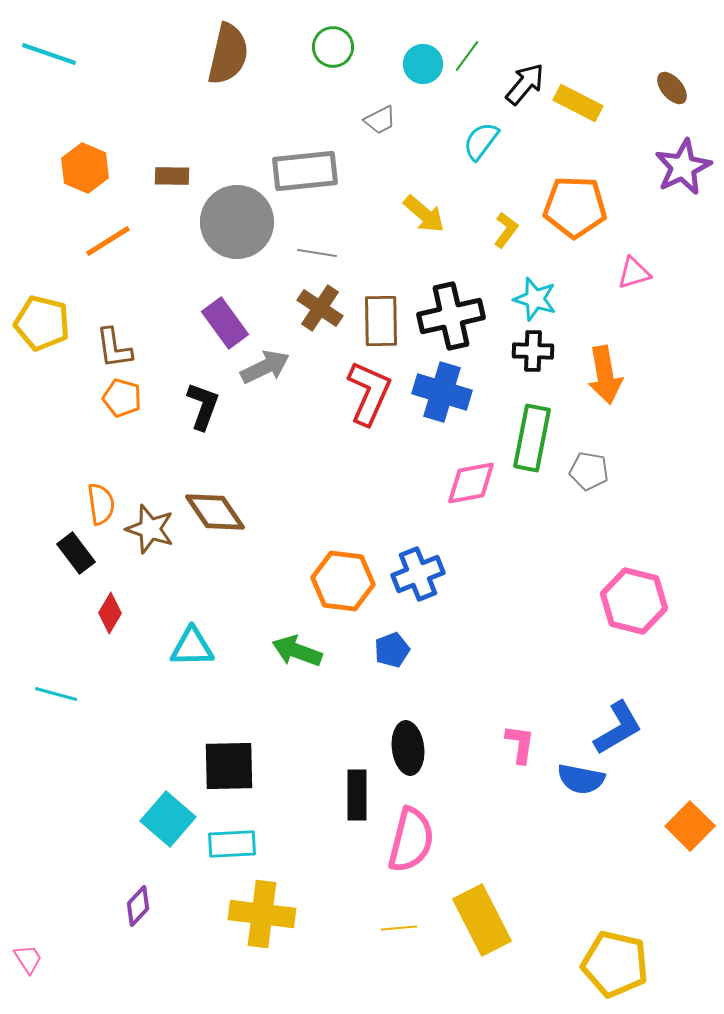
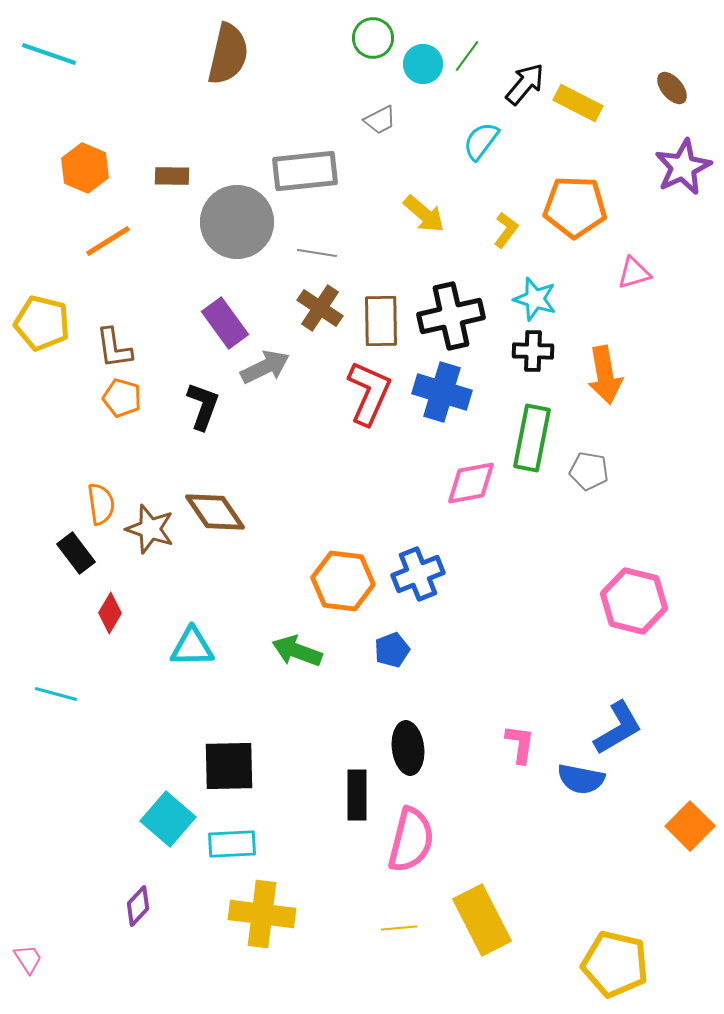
green circle at (333, 47): moved 40 px right, 9 px up
